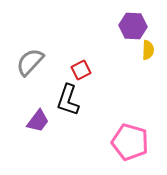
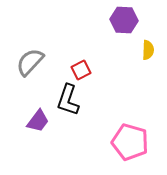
purple hexagon: moved 9 px left, 6 px up
